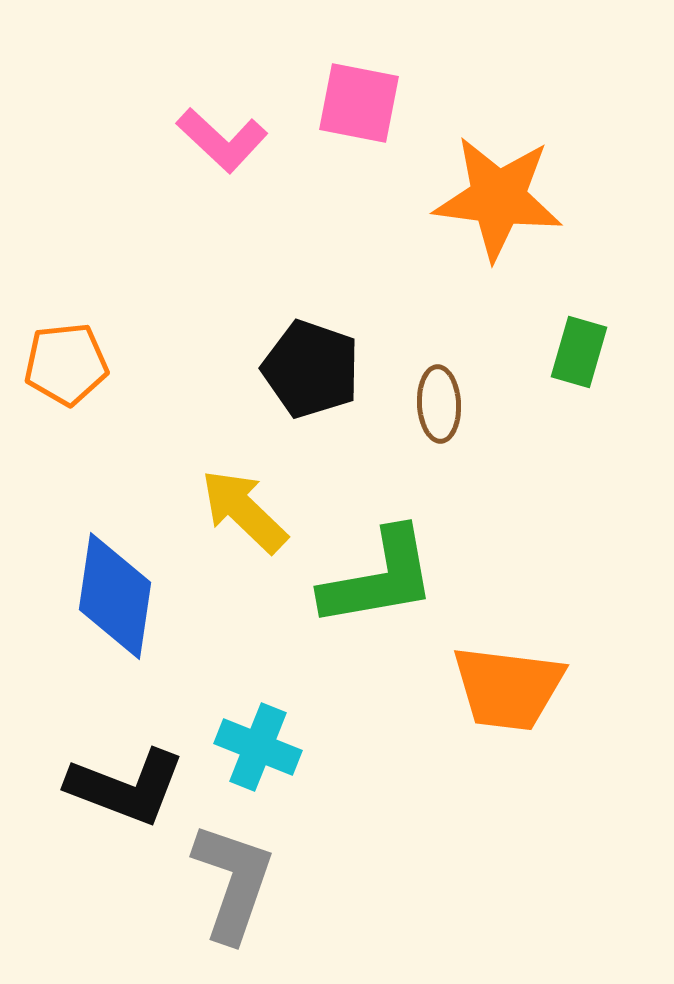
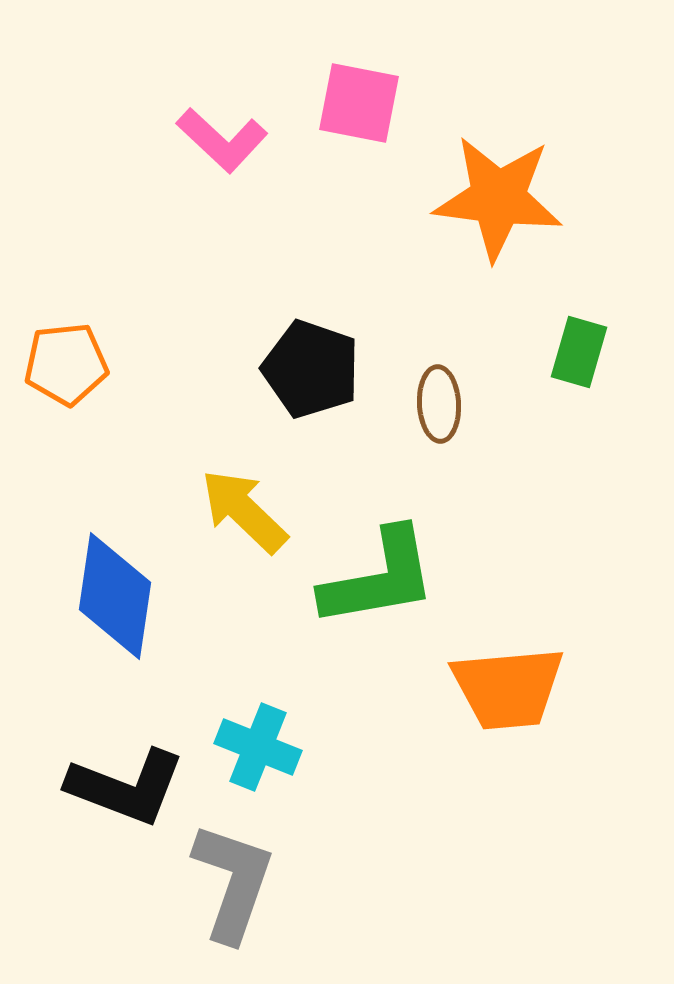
orange trapezoid: rotated 12 degrees counterclockwise
